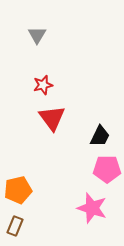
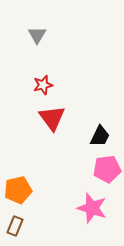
pink pentagon: rotated 8 degrees counterclockwise
